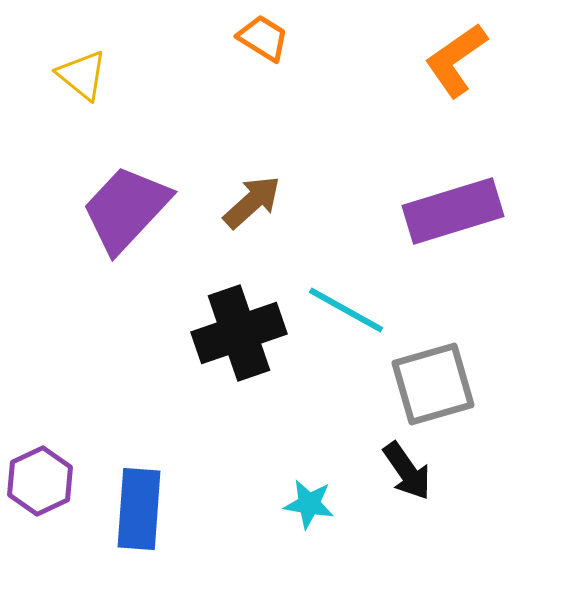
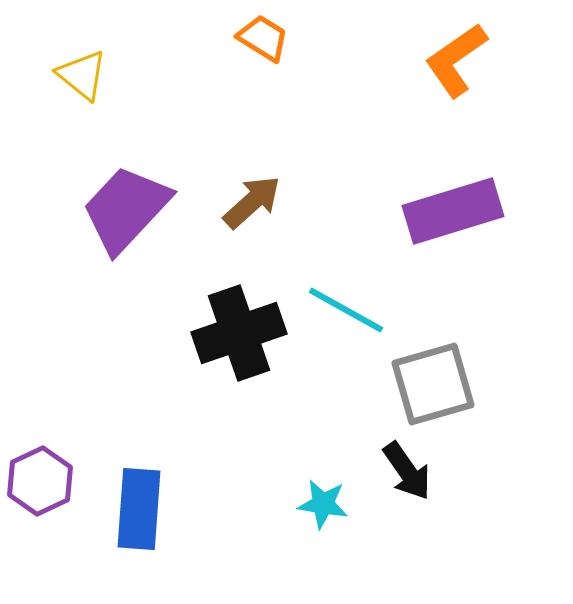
cyan star: moved 14 px right
